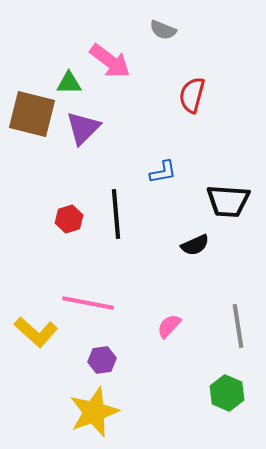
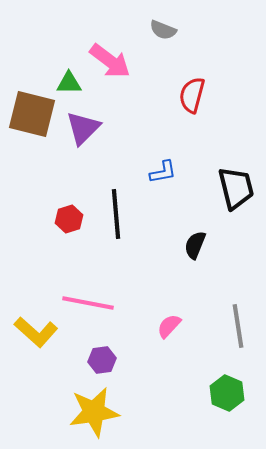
black trapezoid: moved 8 px right, 13 px up; rotated 108 degrees counterclockwise
black semicircle: rotated 136 degrees clockwise
yellow star: rotated 12 degrees clockwise
